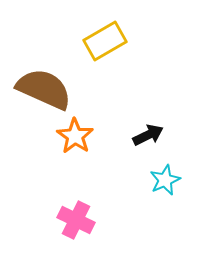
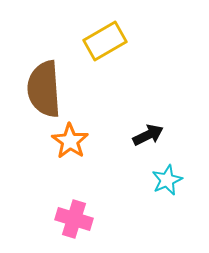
brown semicircle: rotated 118 degrees counterclockwise
orange star: moved 5 px left, 5 px down
cyan star: moved 2 px right
pink cross: moved 2 px left, 1 px up; rotated 9 degrees counterclockwise
